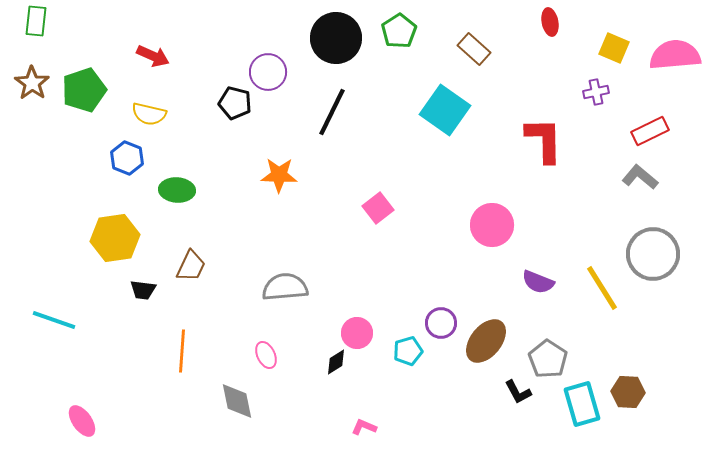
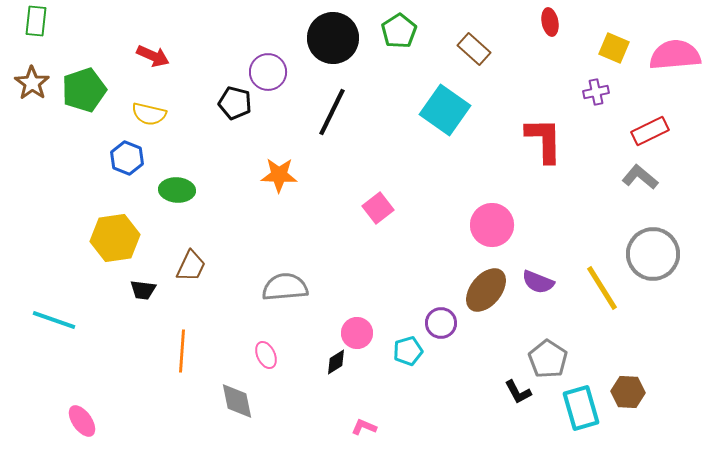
black circle at (336, 38): moved 3 px left
brown ellipse at (486, 341): moved 51 px up
cyan rectangle at (582, 404): moved 1 px left, 4 px down
